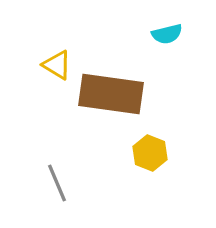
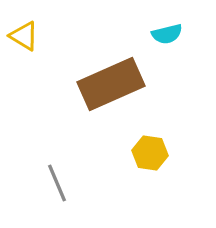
yellow triangle: moved 33 px left, 29 px up
brown rectangle: moved 10 px up; rotated 32 degrees counterclockwise
yellow hexagon: rotated 12 degrees counterclockwise
